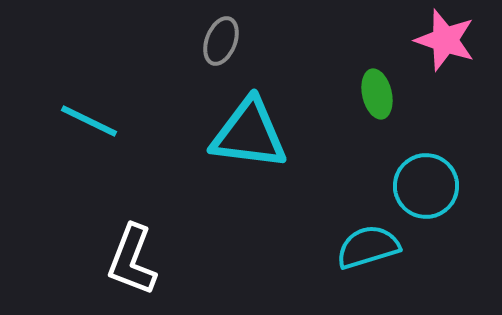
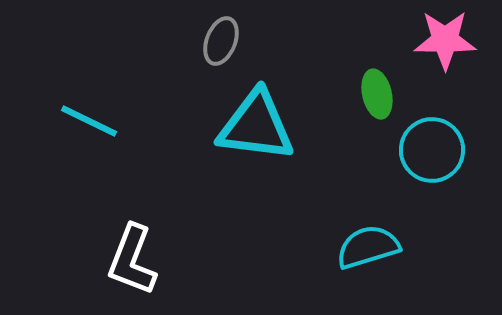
pink star: rotated 18 degrees counterclockwise
cyan triangle: moved 7 px right, 8 px up
cyan circle: moved 6 px right, 36 px up
